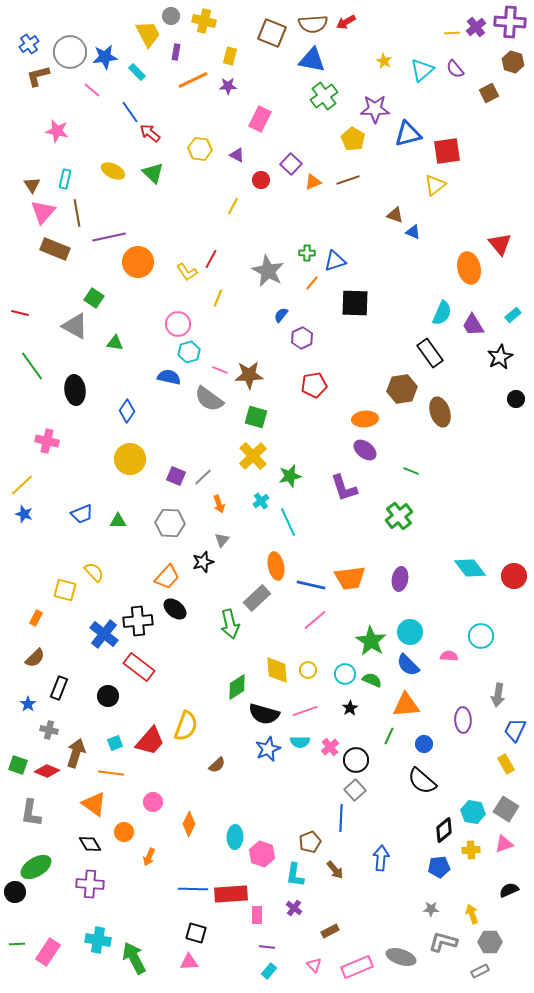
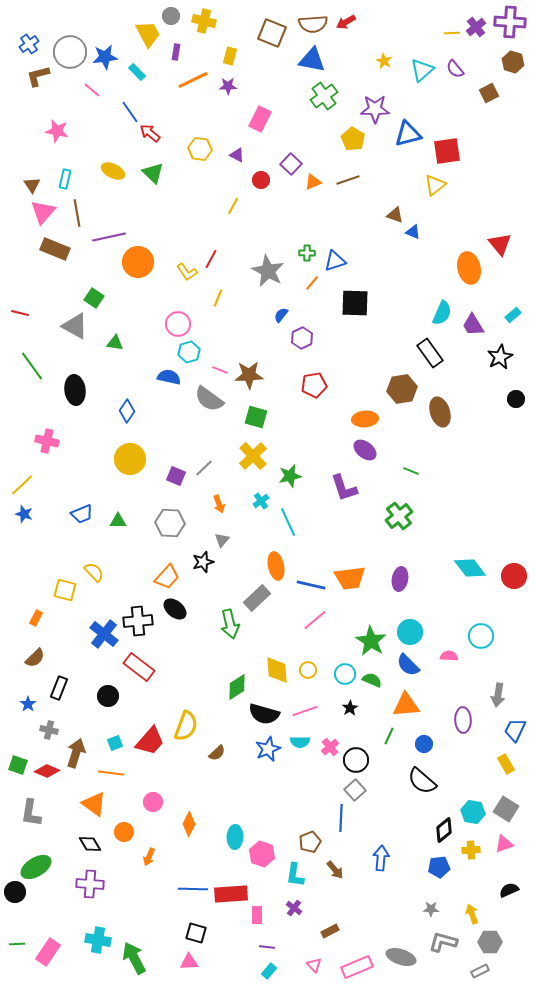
gray line at (203, 477): moved 1 px right, 9 px up
brown semicircle at (217, 765): moved 12 px up
